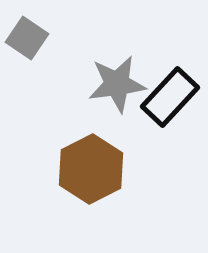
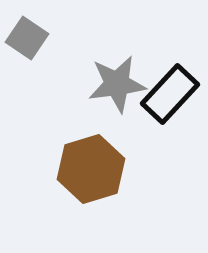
black rectangle: moved 3 px up
brown hexagon: rotated 10 degrees clockwise
